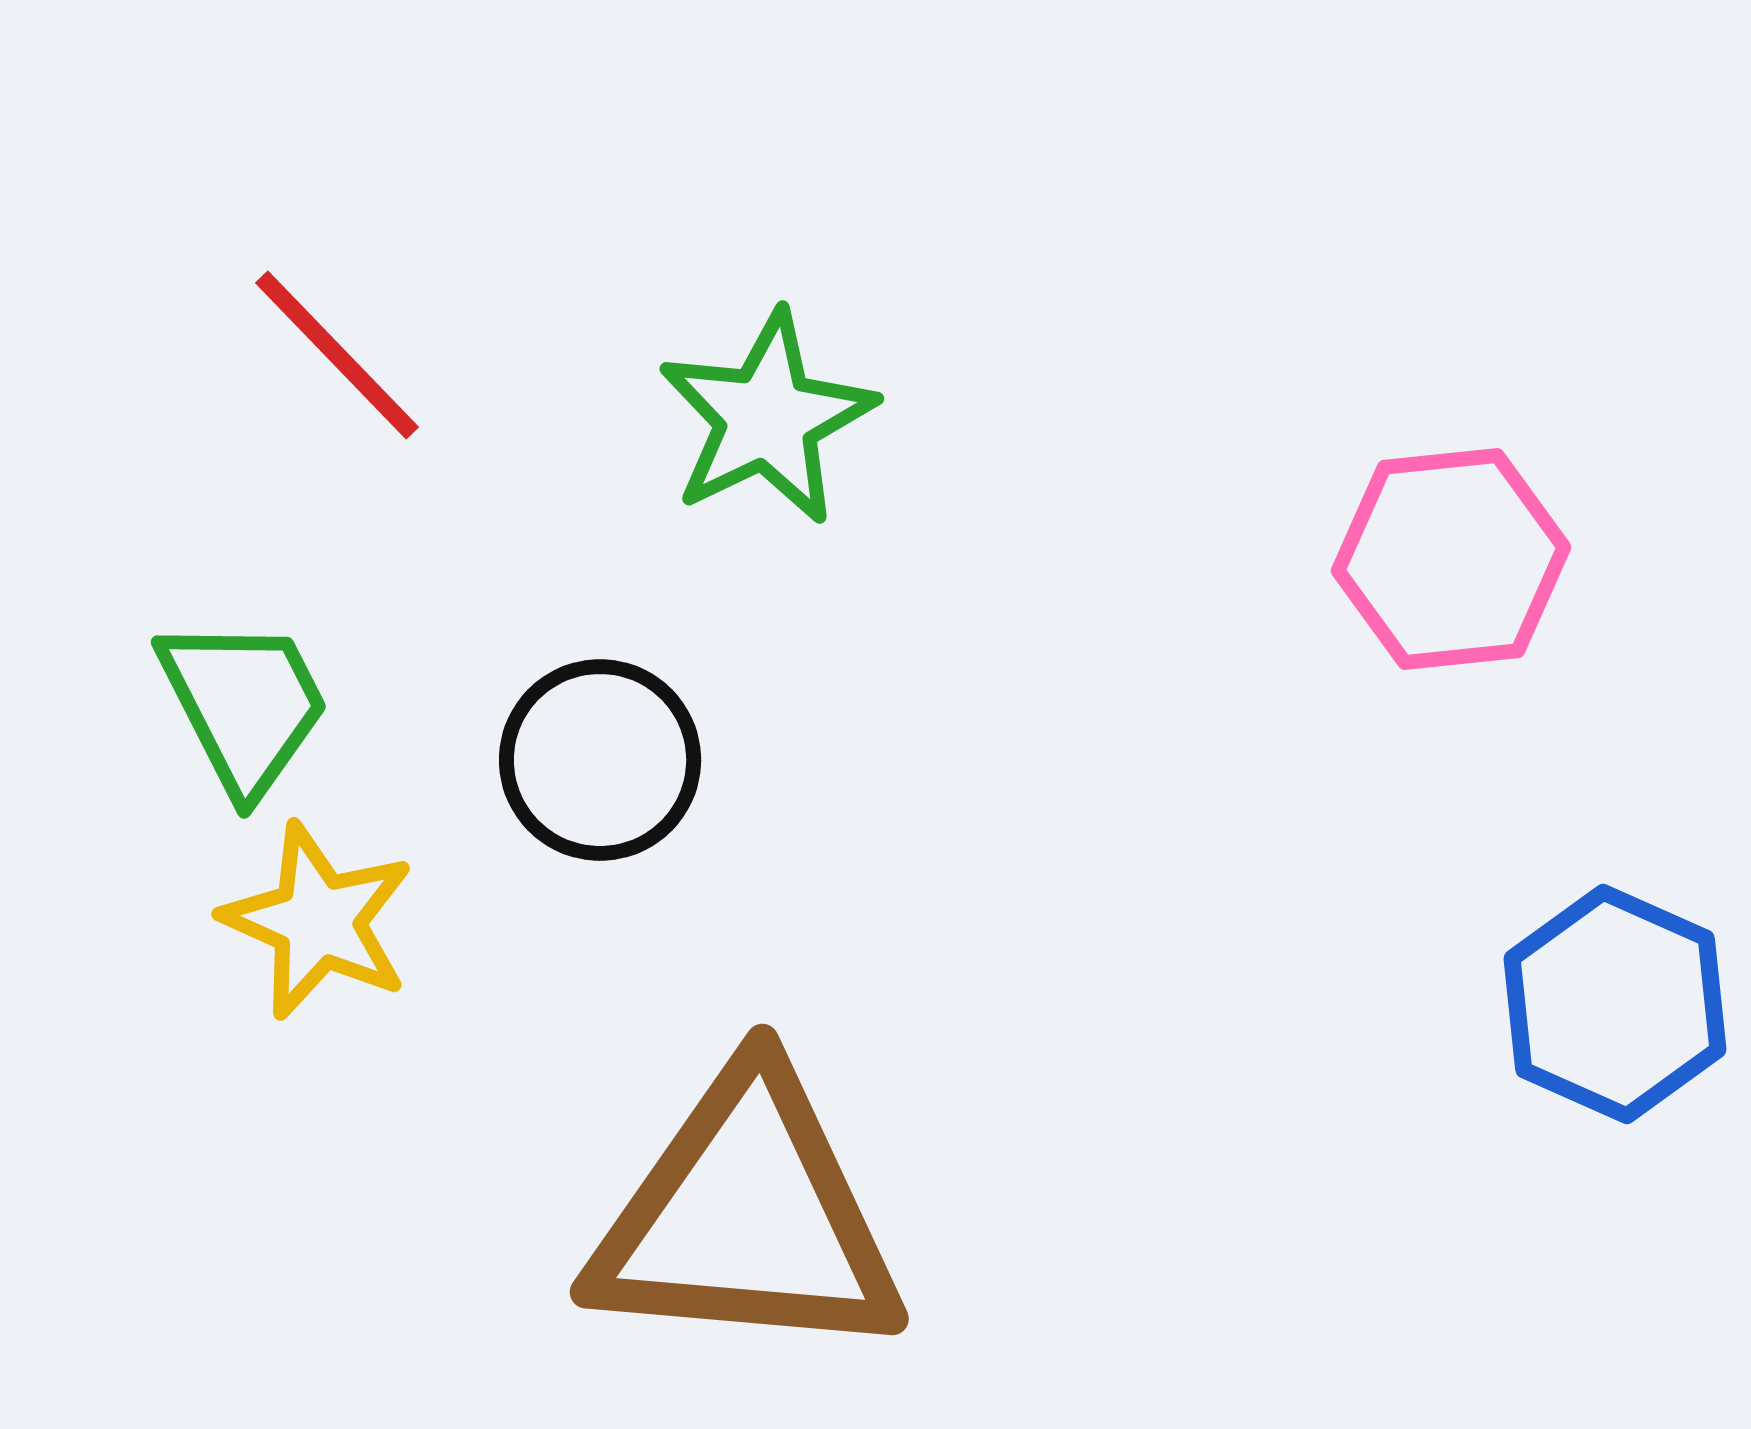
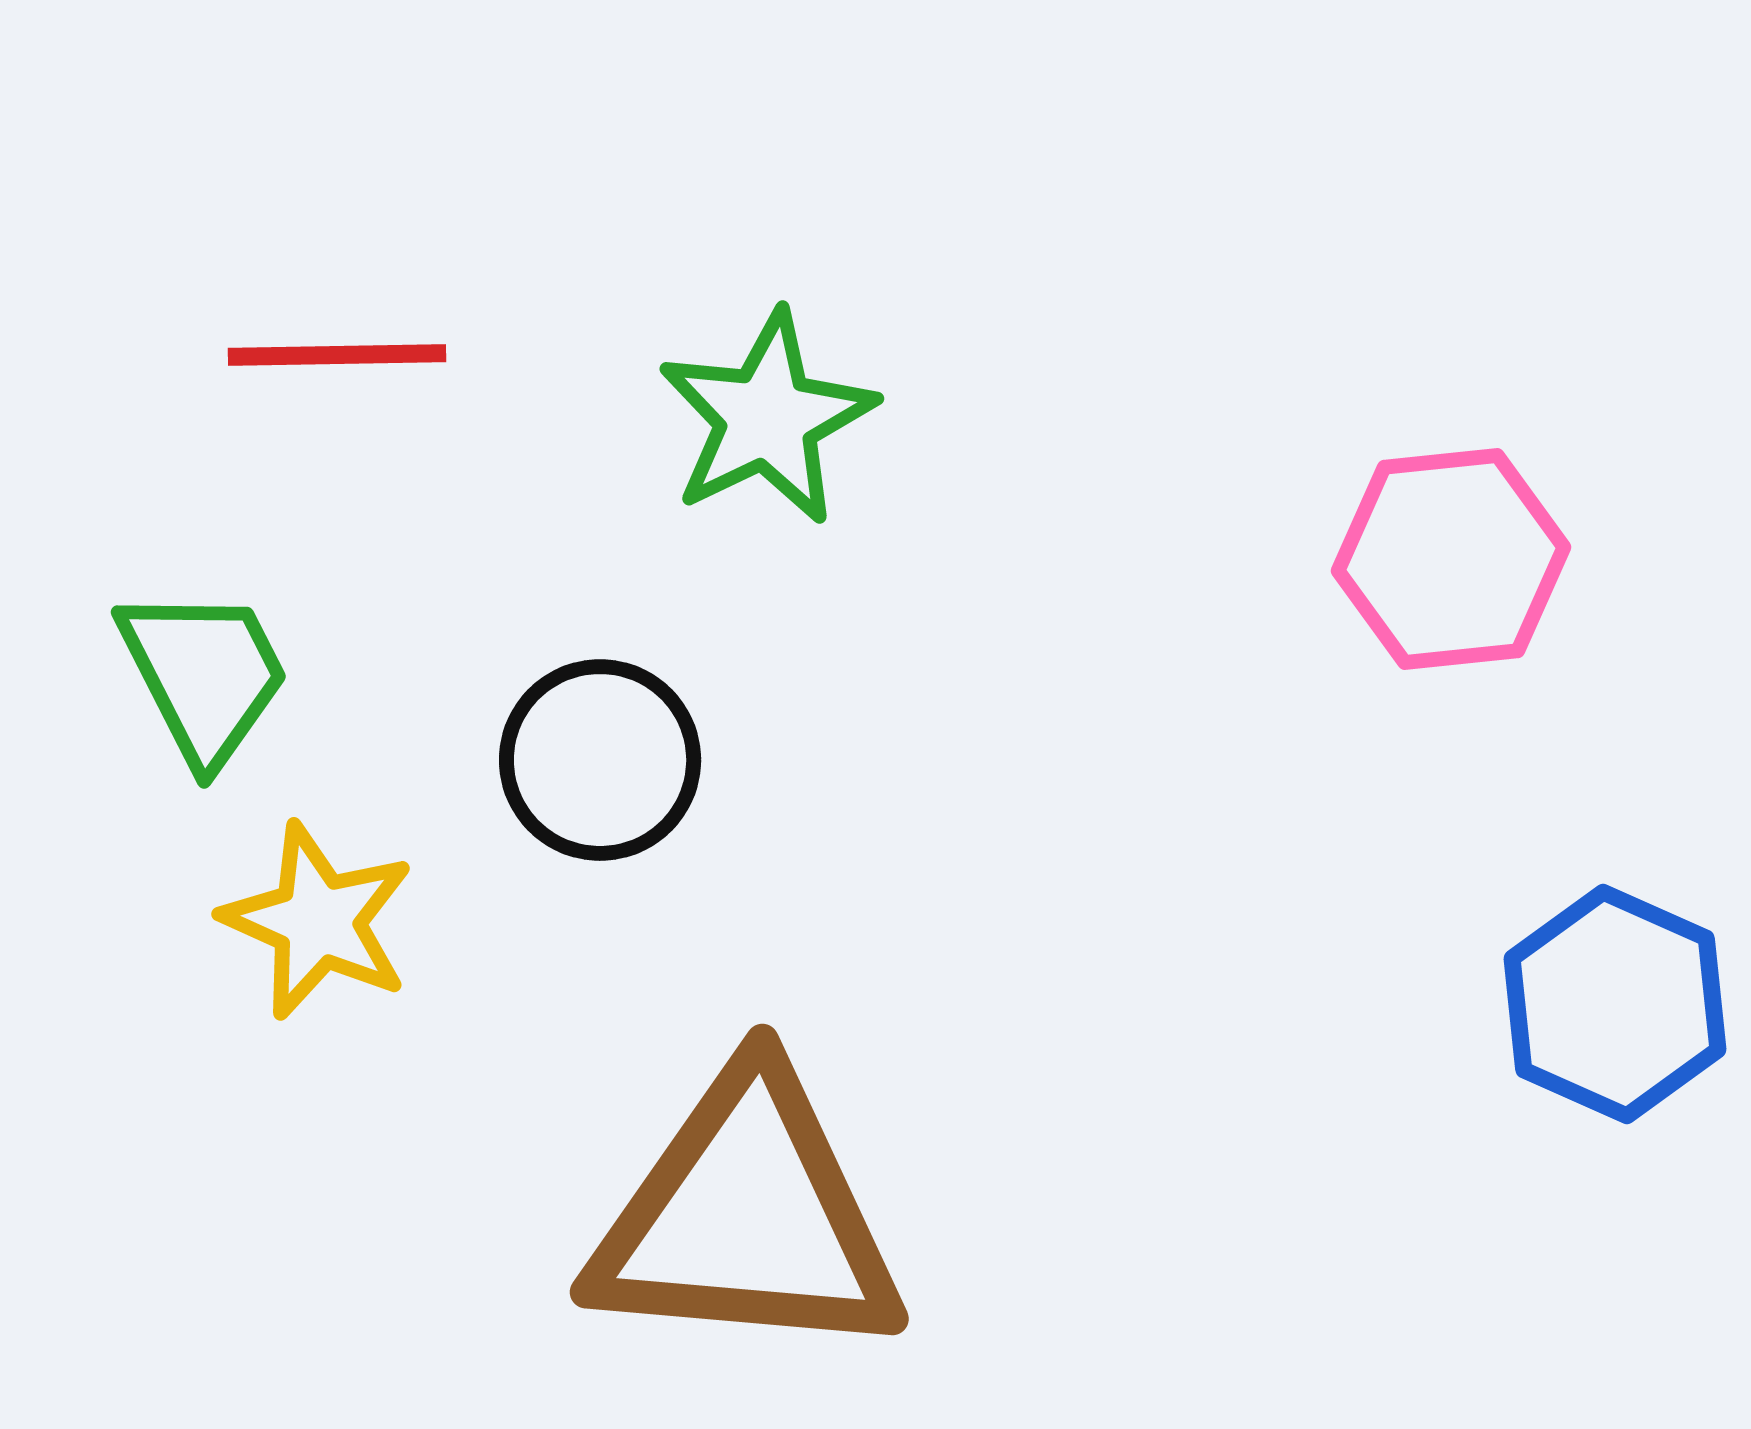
red line: rotated 47 degrees counterclockwise
green trapezoid: moved 40 px left, 30 px up
